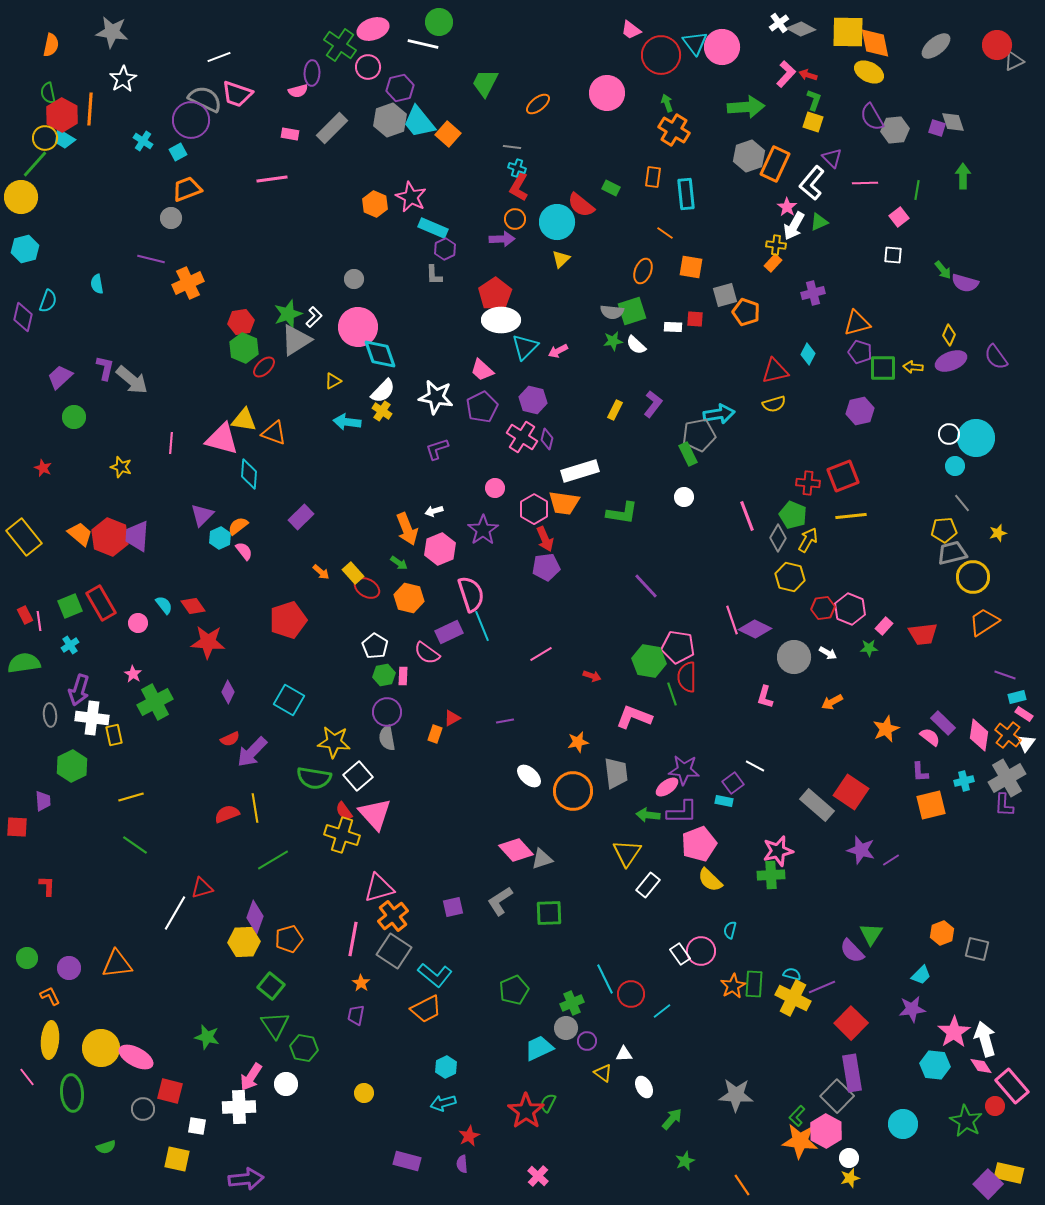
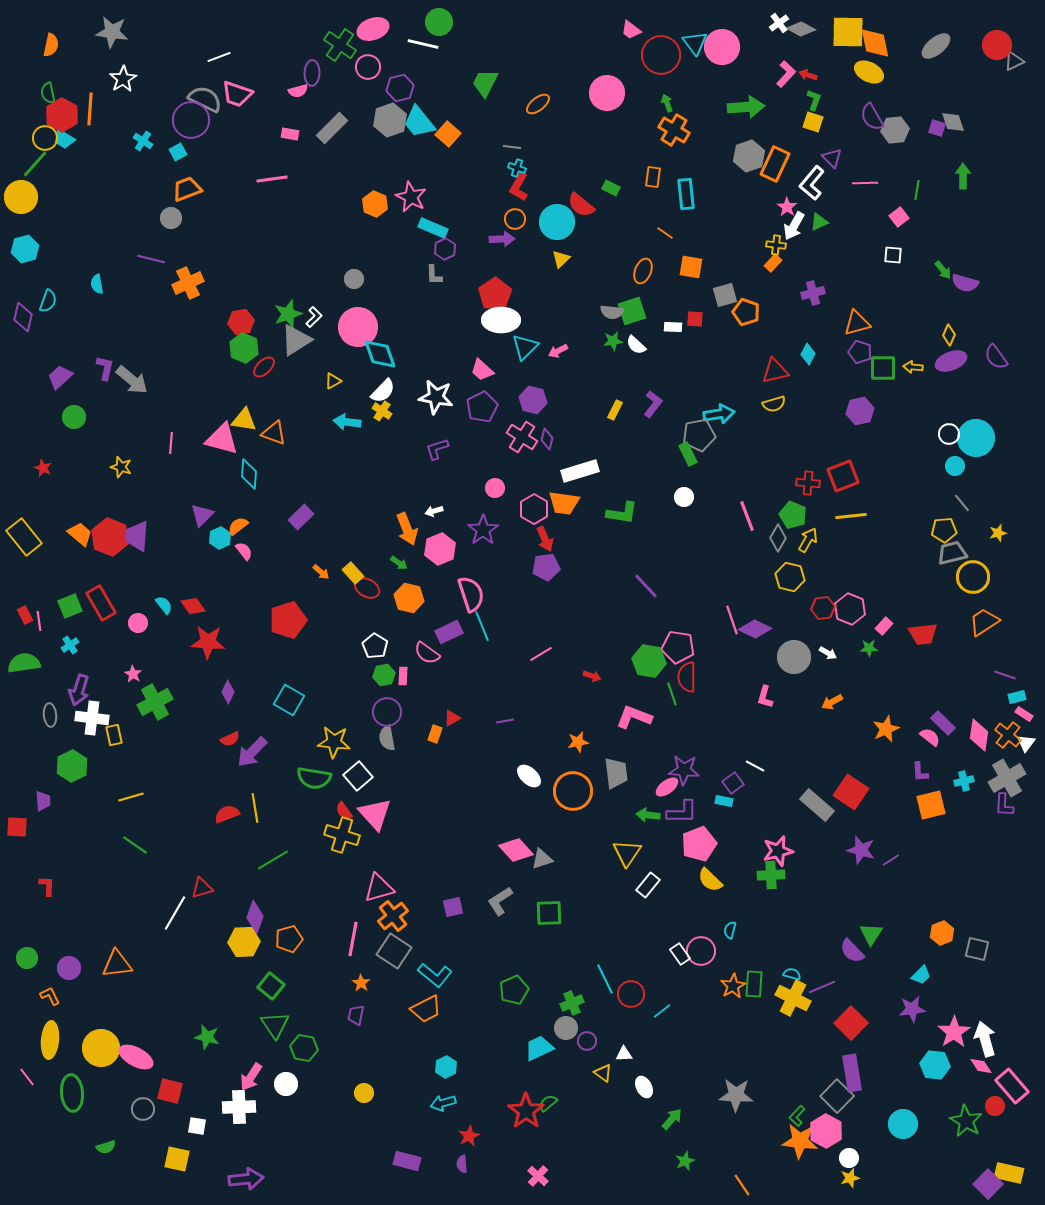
green semicircle at (548, 1103): rotated 24 degrees clockwise
